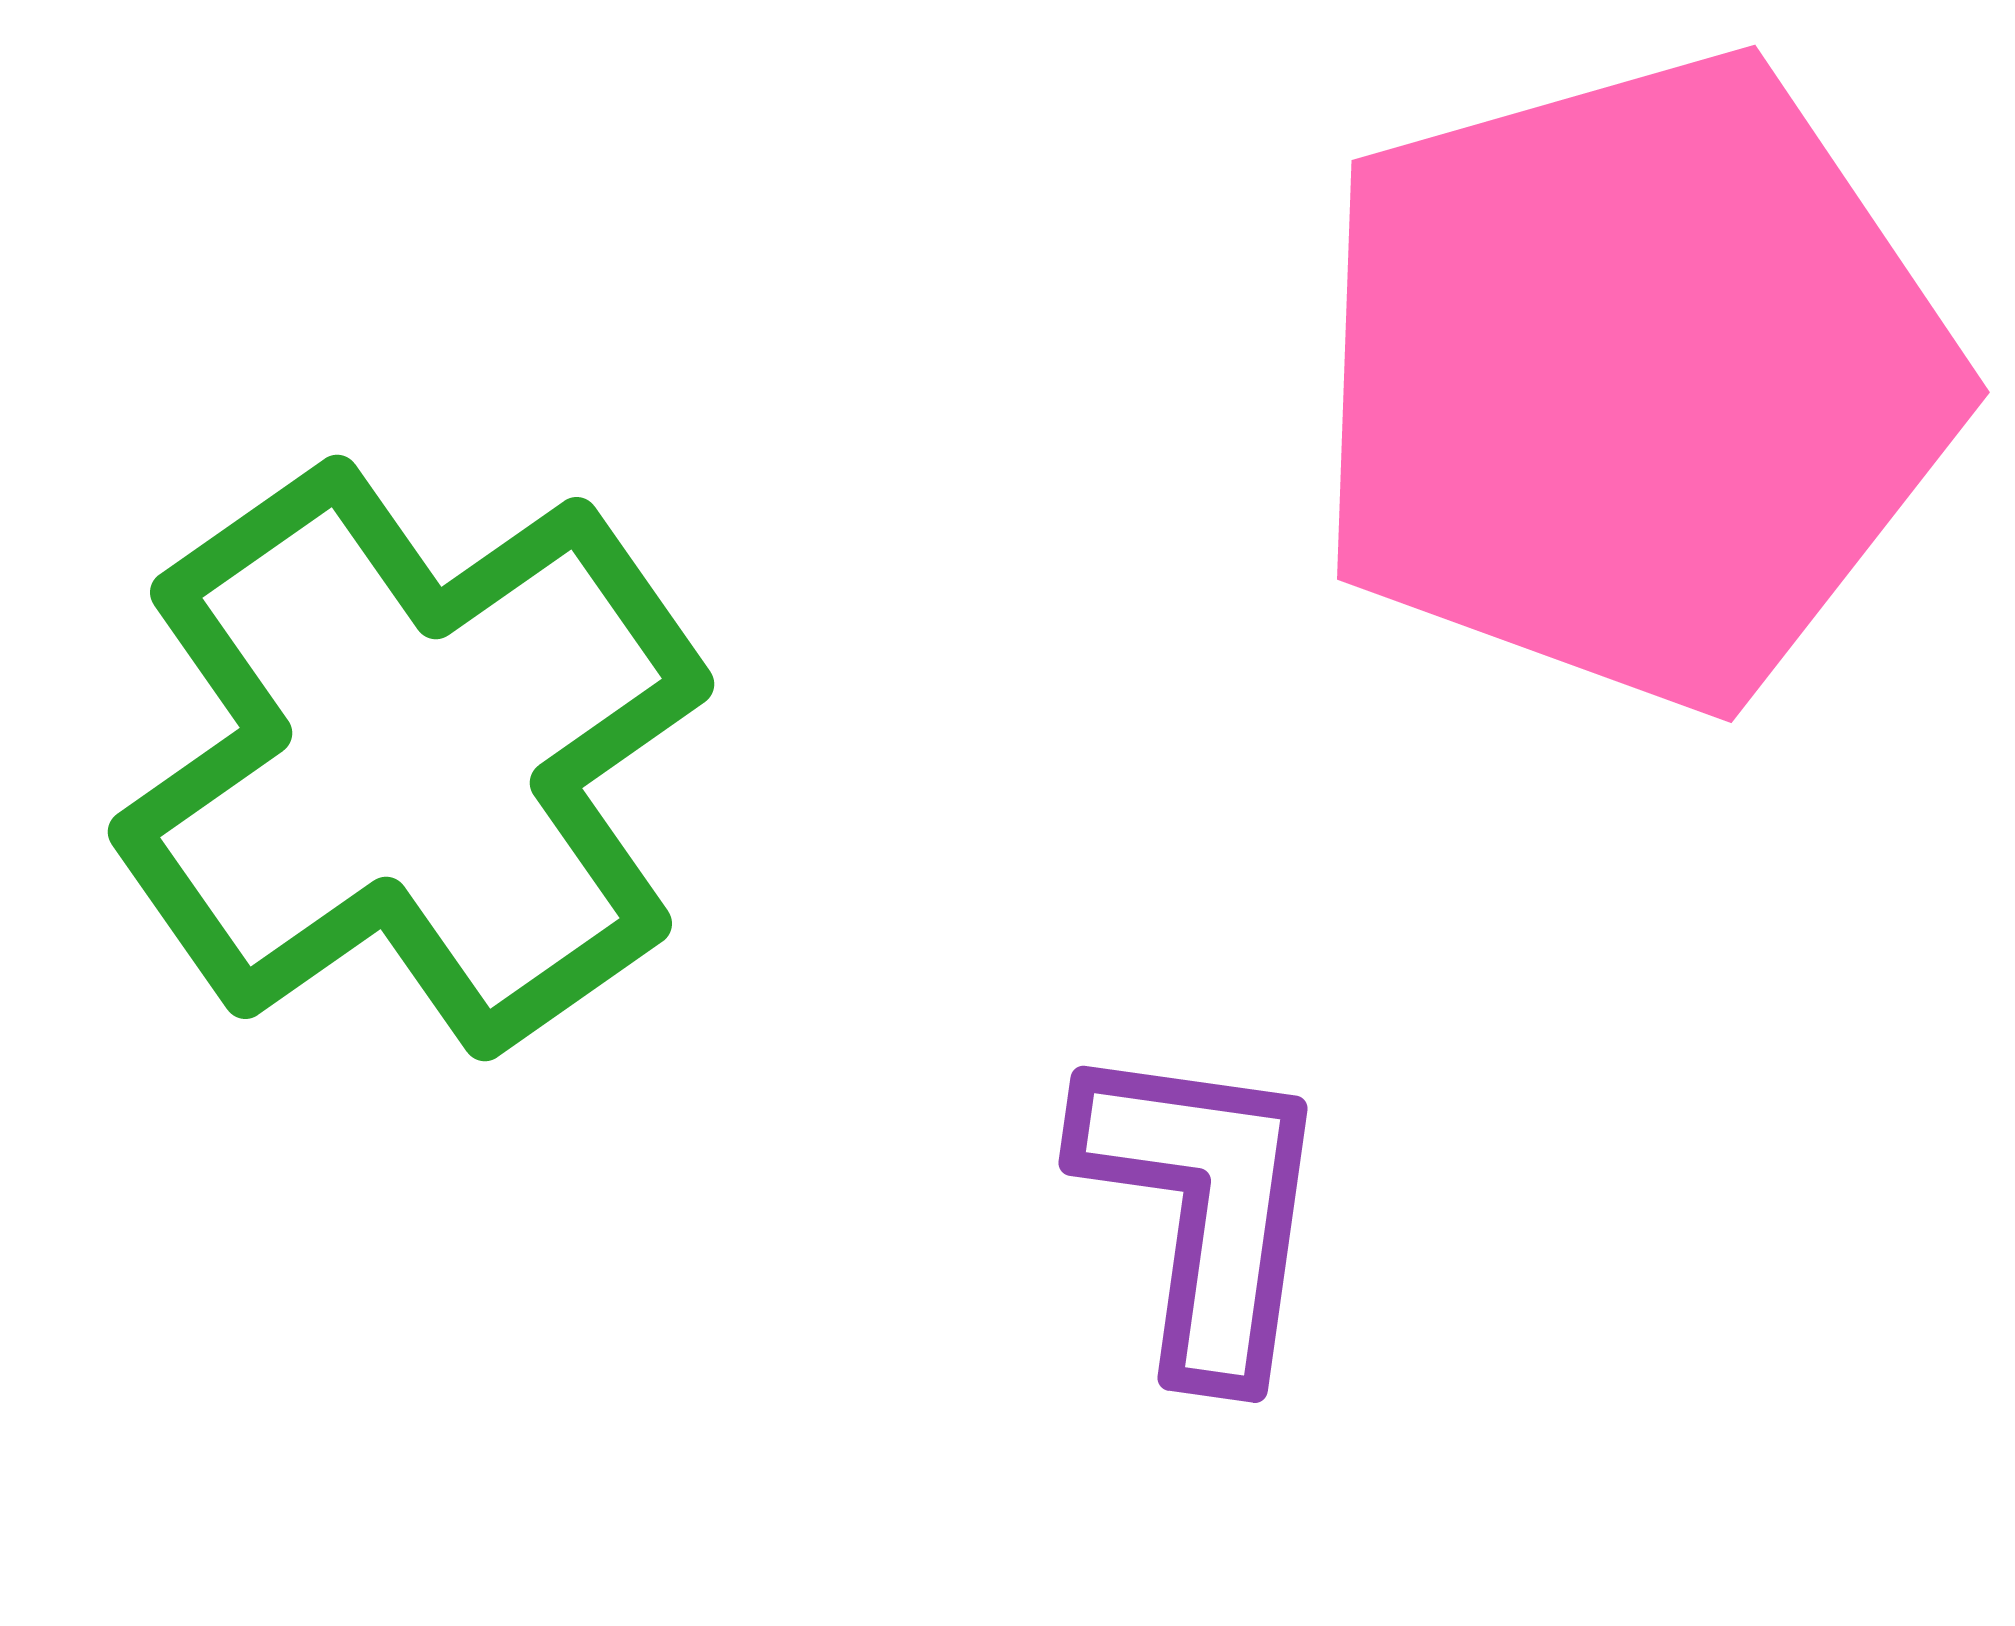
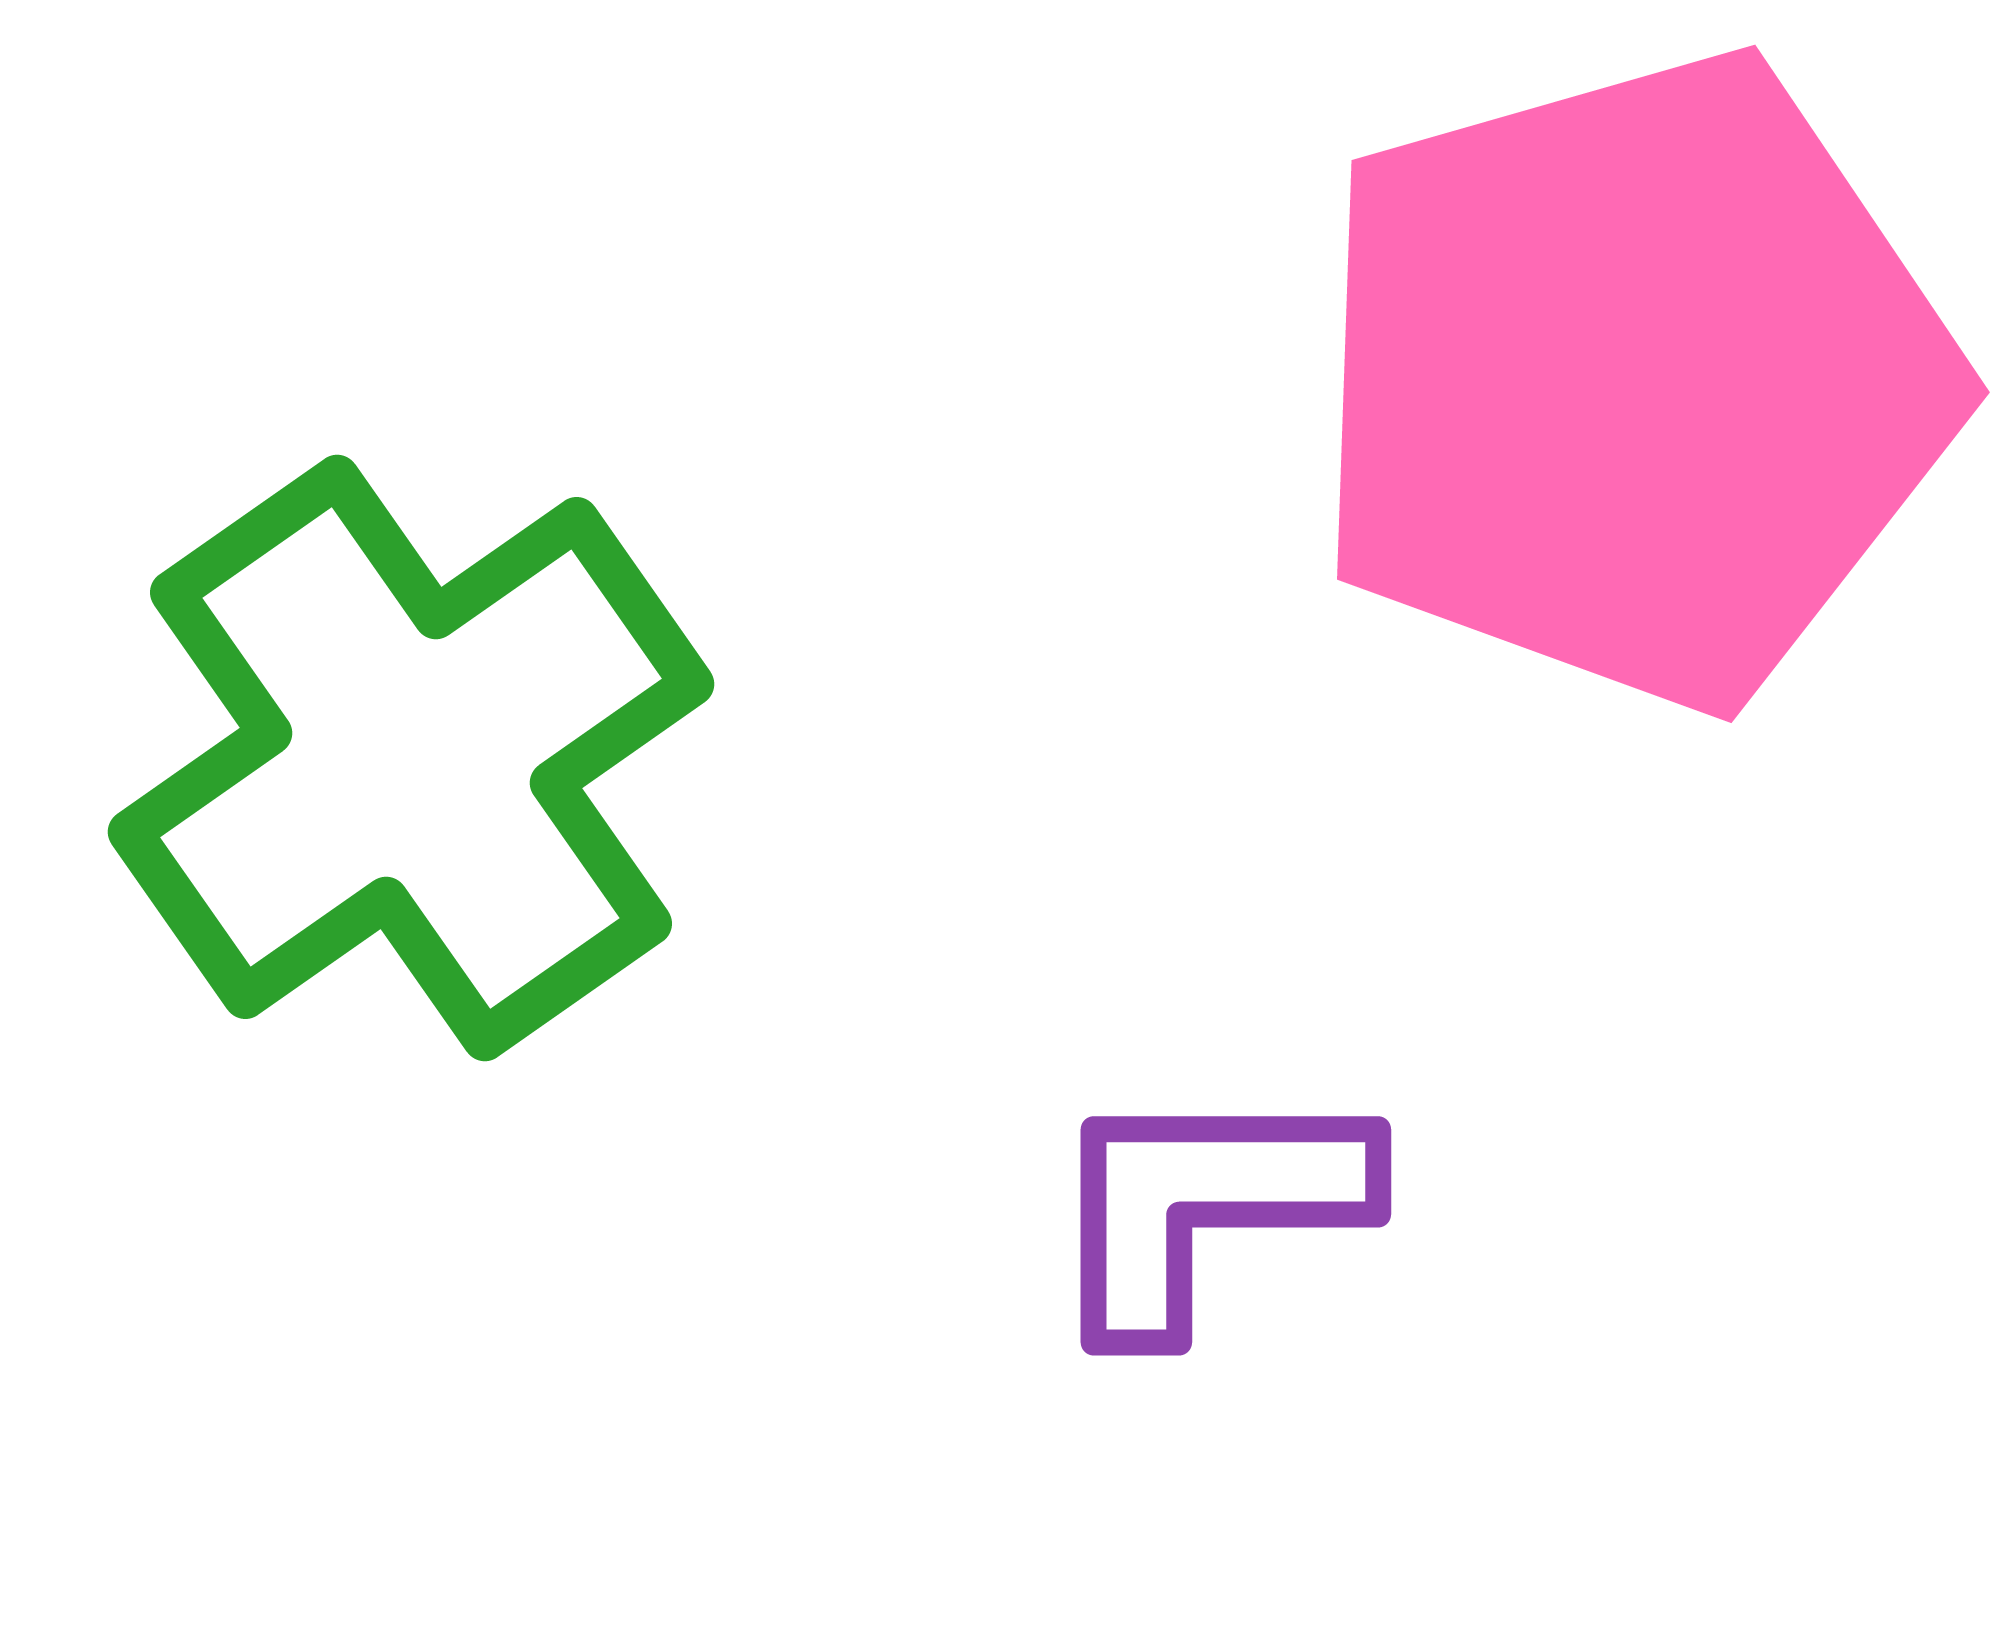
purple L-shape: moved 1 px right, 3 px up; rotated 98 degrees counterclockwise
